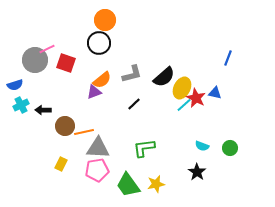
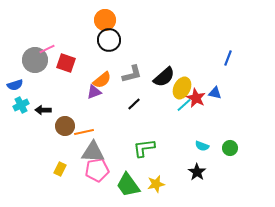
black circle: moved 10 px right, 3 px up
gray triangle: moved 5 px left, 4 px down
yellow rectangle: moved 1 px left, 5 px down
